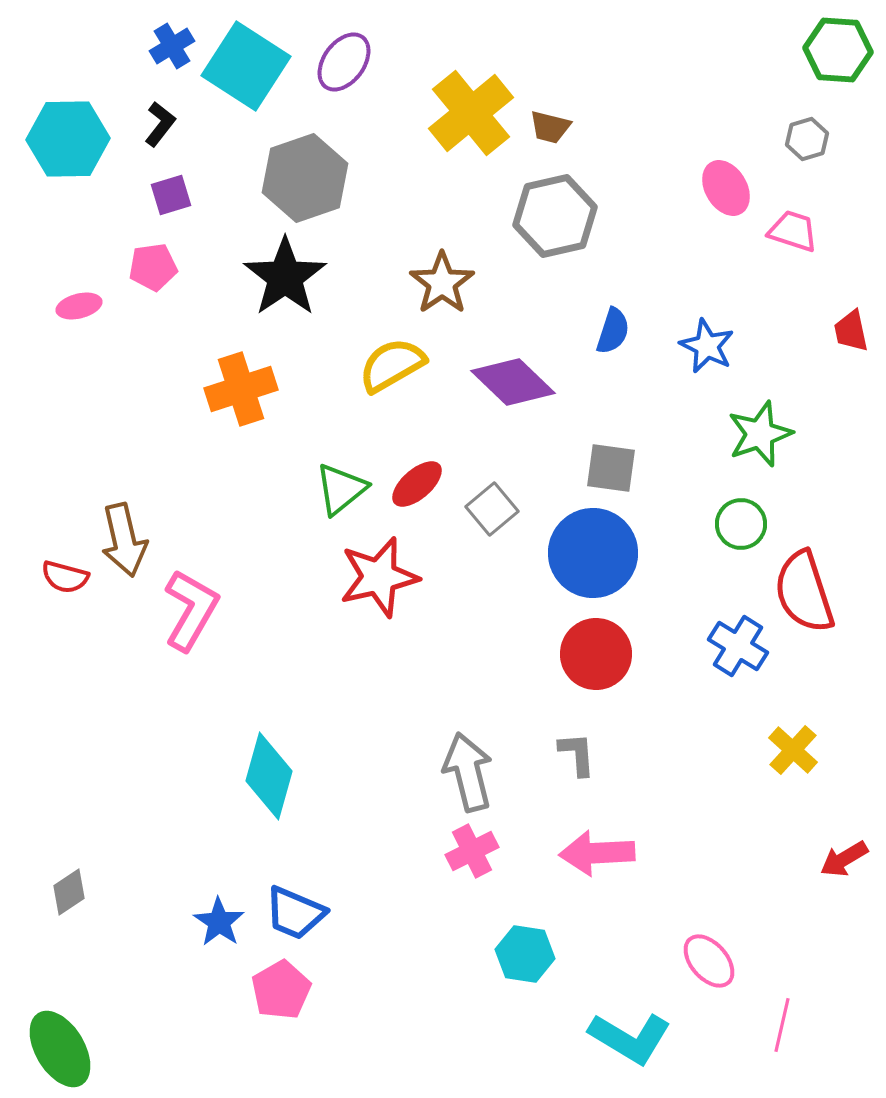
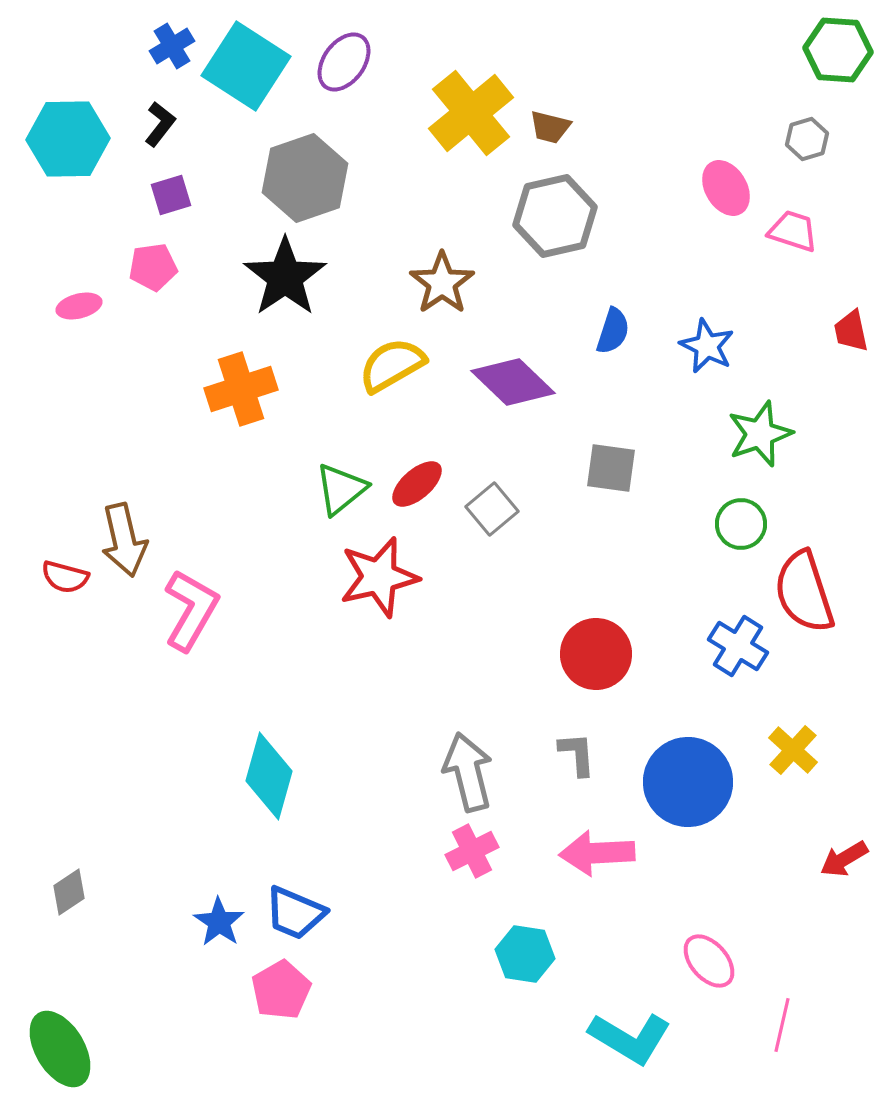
blue circle at (593, 553): moved 95 px right, 229 px down
